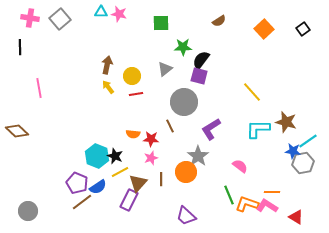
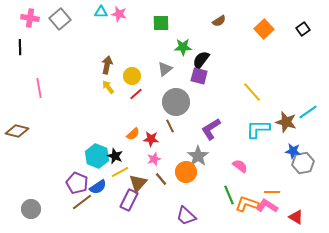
red line at (136, 94): rotated 32 degrees counterclockwise
gray circle at (184, 102): moved 8 px left
brown diamond at (17, 131): rotated 30 degrees counterclockwise
orange semicircle at (133, 134): rotated 48 degrees counterclockwise
cyan line at (308, 141): moved 29 px up
pink star at (151, 158): moved 3 px right, 1 px down
brown line at (161, 179): rotated 40 degrees counterclockwise
gray circle at (28, 211): moved 3 px right, 2 px up
